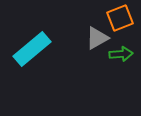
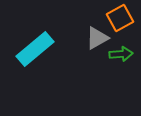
orange square: rotated 8 degrees counterclockwise
cyan rectangle: moved 3 px right
